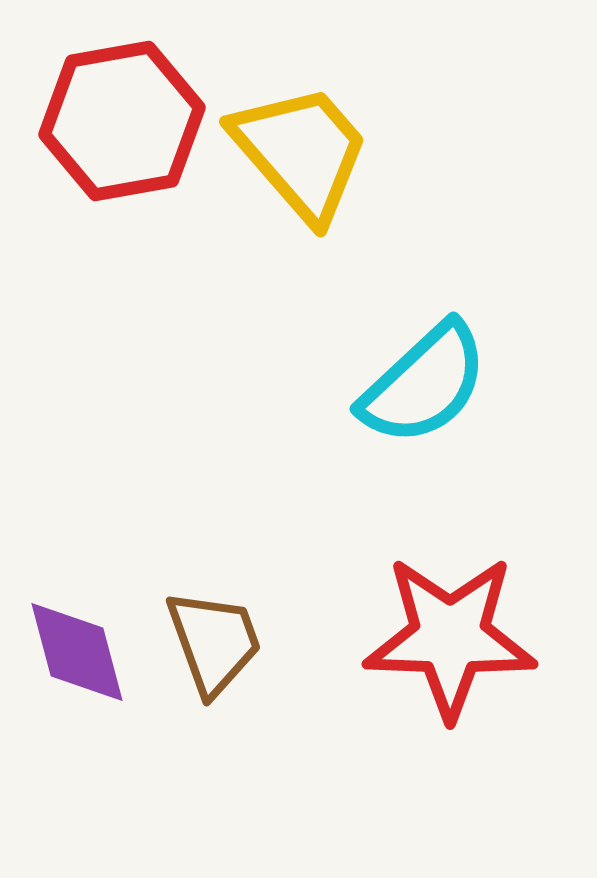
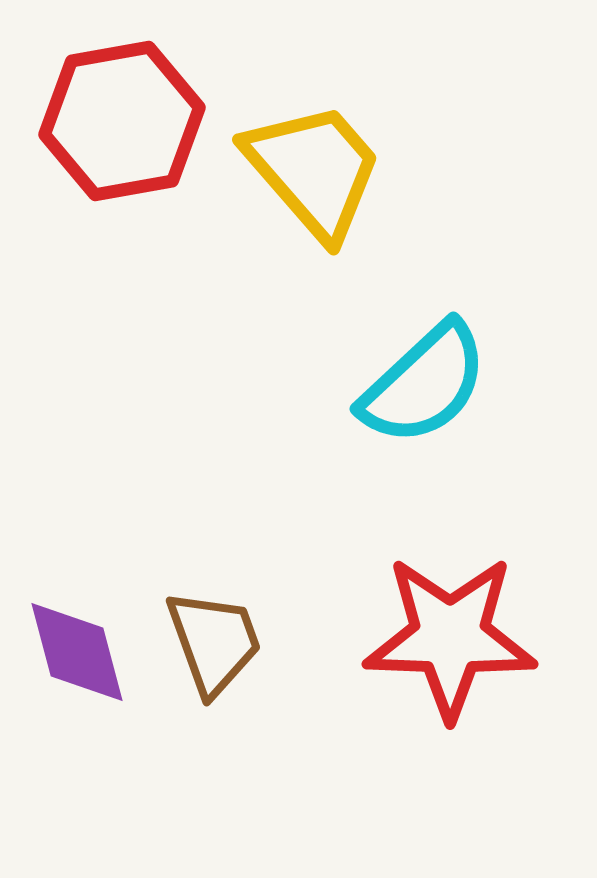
yellow trapezoid: moved 13 px right, 18 px down
